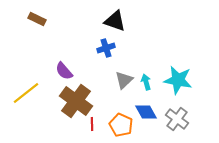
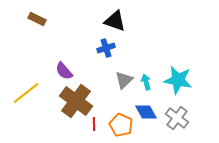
gray cross: moved 1 px up
red line: moved 2 px right
